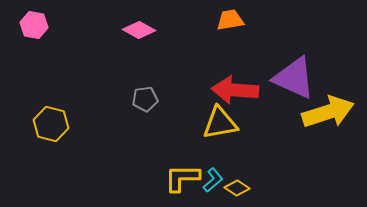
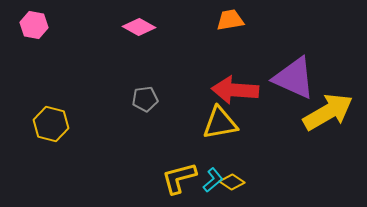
pink diamond: moved 3 px up
yellow arrow: rotated 12 degrees counterclockwise
yellow L-shape: moved 3 px left; rotated 15 degrees counterclockwise
yellow diamond: moved 5 px left, 6 px up
